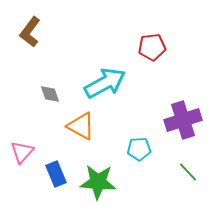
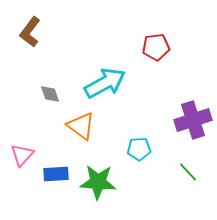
red pentagon: moved 4 px right
purple cross: moved 10 px right
orange triangle: rotated 8 degrees clockwise
pink triangle: moved 3 px down
blue rectangle: rotated 70 degrees counterclockwise
